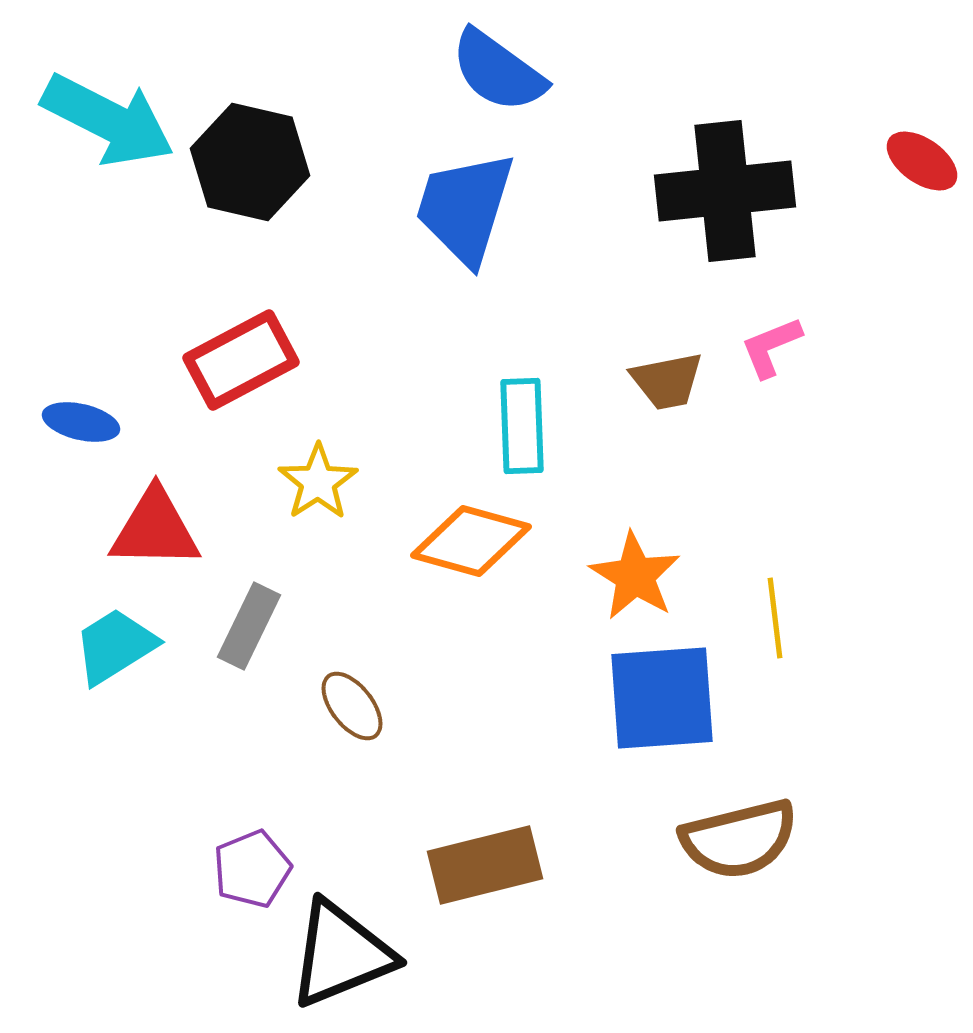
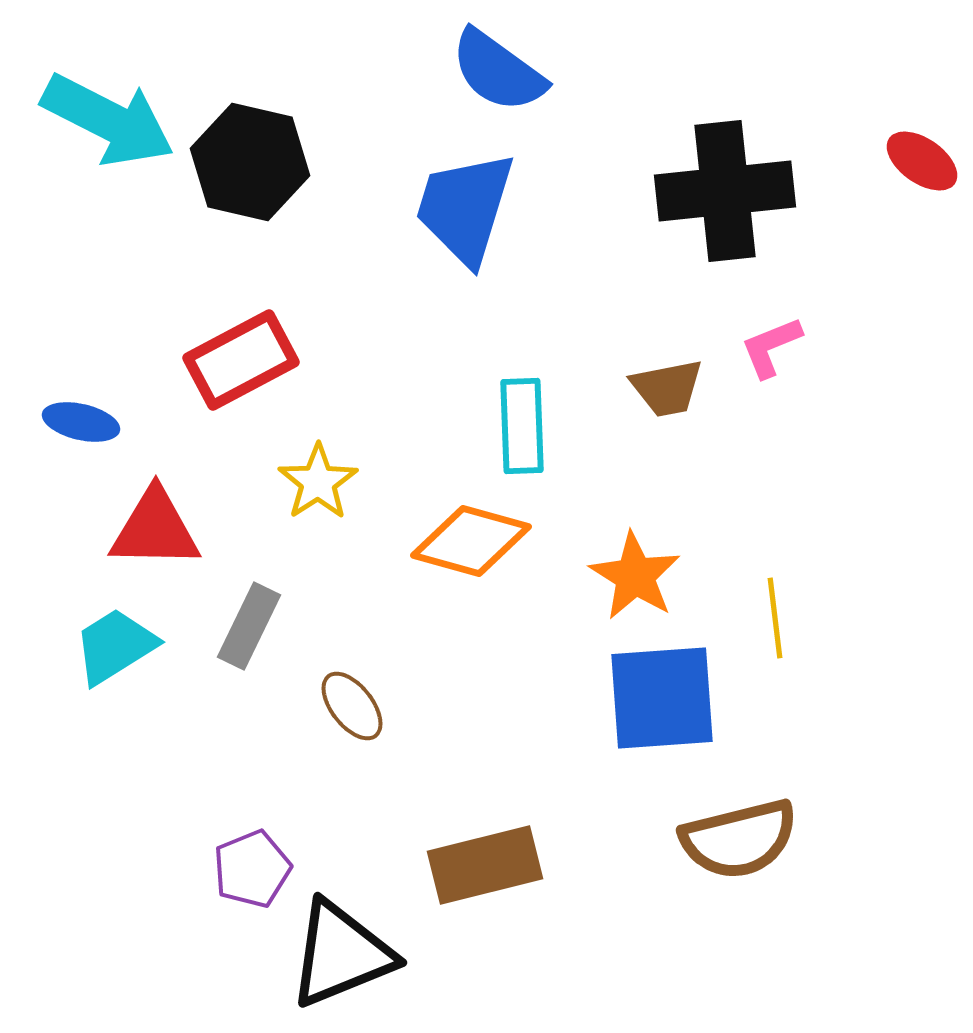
brown trapezoid: moved 7 px down
